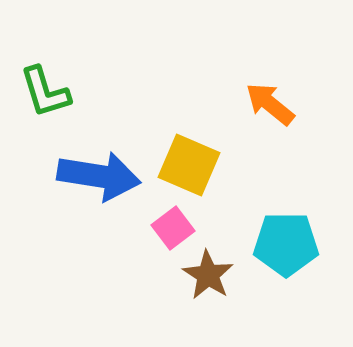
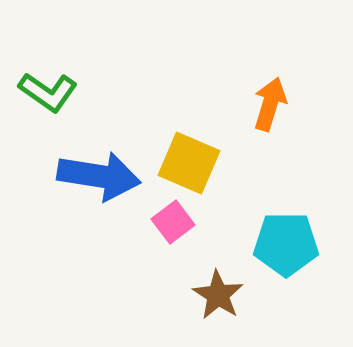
green L-shape: moved 3 px right; rotated 38 degrees counterclockwise
orange arrow: rotated 68 degrees clockwise
yellow square: moved 2 px up
pink square: moved 6 px up
brown star: moved 10 px right, 20 px down
